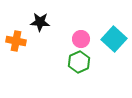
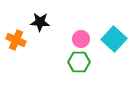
orange cross: moved 1 px up; rotated 12 degrees clockwise
green hexagon: rotated 25 degrees clockwise
